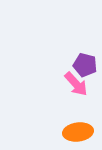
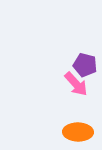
orange ellipse: rotated 8 degrees clockwise
